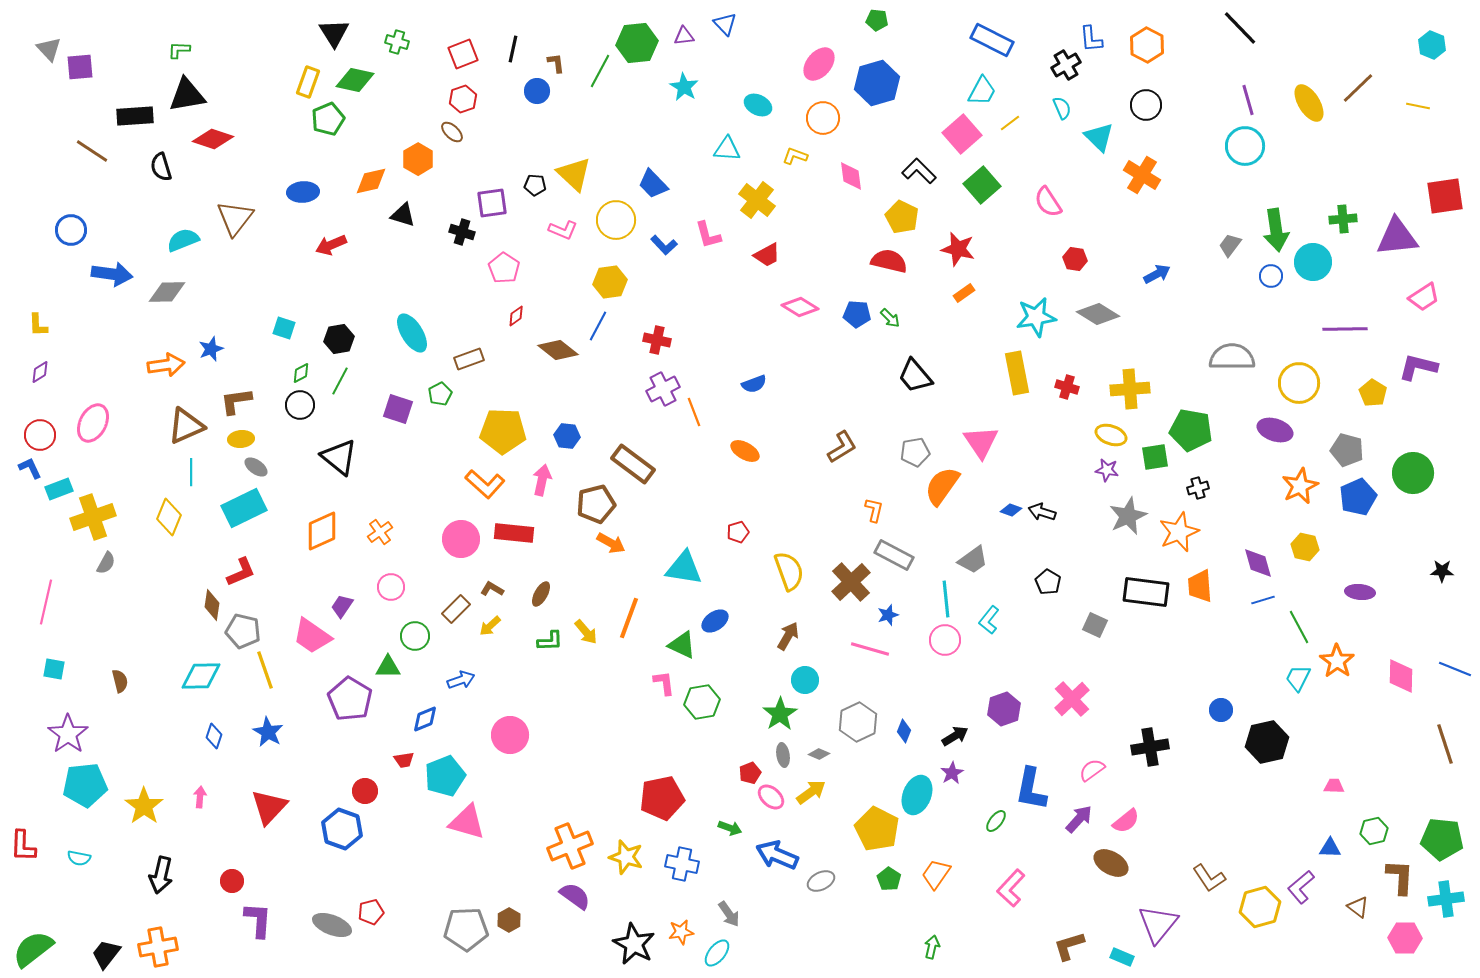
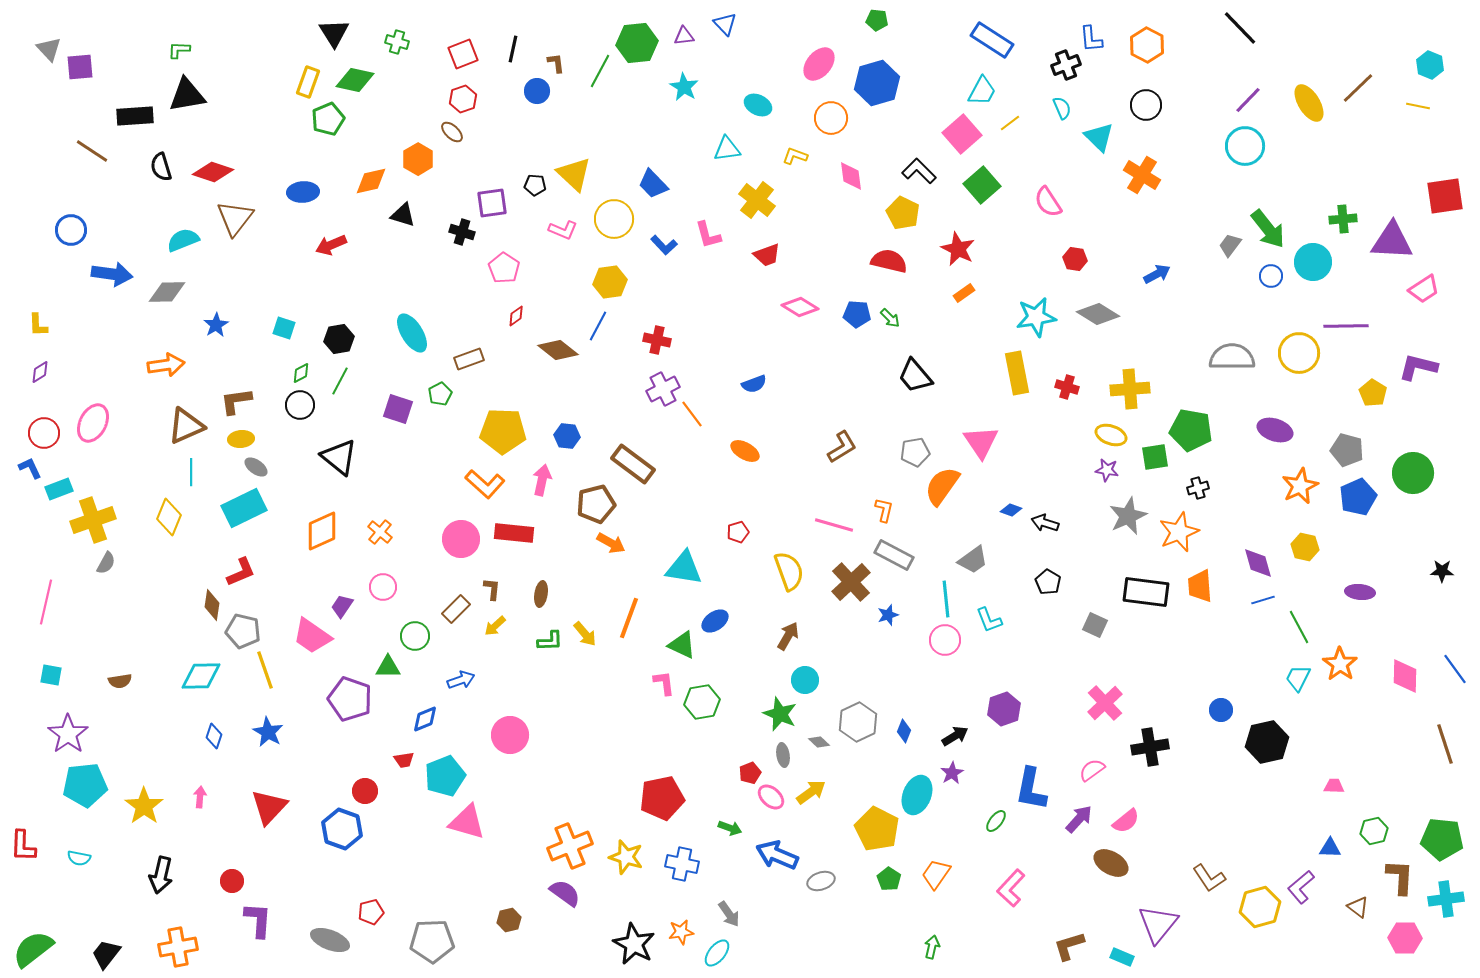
blue rectangle at (992, 40): rotated 6 degrees clockwise
cyan hexagon at (1432, 45): moved 2 px left, 20 px down
black cross at (1066, 65): rotated 8 degrees clockwise
purple line at (1248, 100): rotated 60 degrees clockwise
orange circle at (823, 118): moved 8 px right
red diamond at (213, 139): moved 33 px down
cyan triangle at (727, 149): rotated 12 degrees counterclockwise
yellow pentagon at (902, 217): moved 1 px right, 4 px up
yellow circle at (616, 220): moved 2 px left, 1 px up
green arrow at (1276, 230): moved 8 px left, 1 px up; rotated 30 degrees counterclockwise
purple triangle at (1397, 237): moved 5 px left, 4 px down; rotated 9 degrees clockwise
red star at (958, 249): rotated 12 degrees clockwise
red trapezoid at (767, 255): rotated 8 degrees clockwise
pink trapezoid at (1424, 297): moved 8 px up
purple line at (1345, 329): moved 1 px right, 3 px up
blue star at (211, 349): moved 5 px right, 24 px up; rotated 10 degrees counterclockwise
yellow circle at (1299, 383): moved 30 px up
orange line at (694, 412): moved 2 px left, 2 px down; rotated 16 degrees counterclockwise
red circle at (40, 435): moved 4 px right, 2 px up
orange L-shape at (874, 510): moved 10 px right
black arrow at (1042, 512): moved 3 px right, 11 px down
yellow cross at (93, 517): moved 3 px down
orange cross at (380, 532): rotated 15 degrees counterclockwise
pink circle at (391, 587): moved 8 px left
brown L-shape at (492, 589): rotated 65 degrees clockwise
brown ellipse at (541, 594): rotated 20 degrees counterclockwise
cyan L-shape at (989, 620): rotated 60 degrees counterclockwise
yellow arrow at (490, 626): moved 5 px right
yellow arrow at (586, 632): moved 1 px left, 2 px down
pink line at (870, 649): moved 36 px left, 124 px up
orange star at (1337, 661): moved 3 px right, 3 px down
cyan square at (54, 669): moved 3 px left, 6 px down
blue line at (1455, 669): rotated 32 degrees clockwise
pink diamond at (1401, 676): moved 4 px right
brown semicircle at (120, 681): rotated 95 degrees clockwise
purple pentagon at (350, 699): rotated 12 degrees counterclockwise
pink cross at (1072, 699): moved 33 px right, 4 px down
green star at (780, 714): rotated 16 degrees counterclockwise
gray diamond at (819, 754): moved 12 px up; rotated 20 degrees clockwise
gray ellipse at (821, 881): rotated 8 degrees clockwise
purple semicircle at (575, 896): moved 10 px left, 3 px up
brown hexagon at (509, 920): rotated 15 degrees clockwise
gray ellipse at (332, 925): moved 2 px left, 15 px down
gray pentagon at (466, 929): moved 34 px left, 12 px down
orange cross at (158, 947): moved 20 px right
